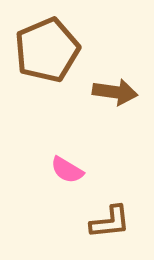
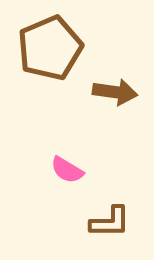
brown pentagon: moved 3 px right, 2 px up
brown L-shape: rotated 6 degrees clockwise
